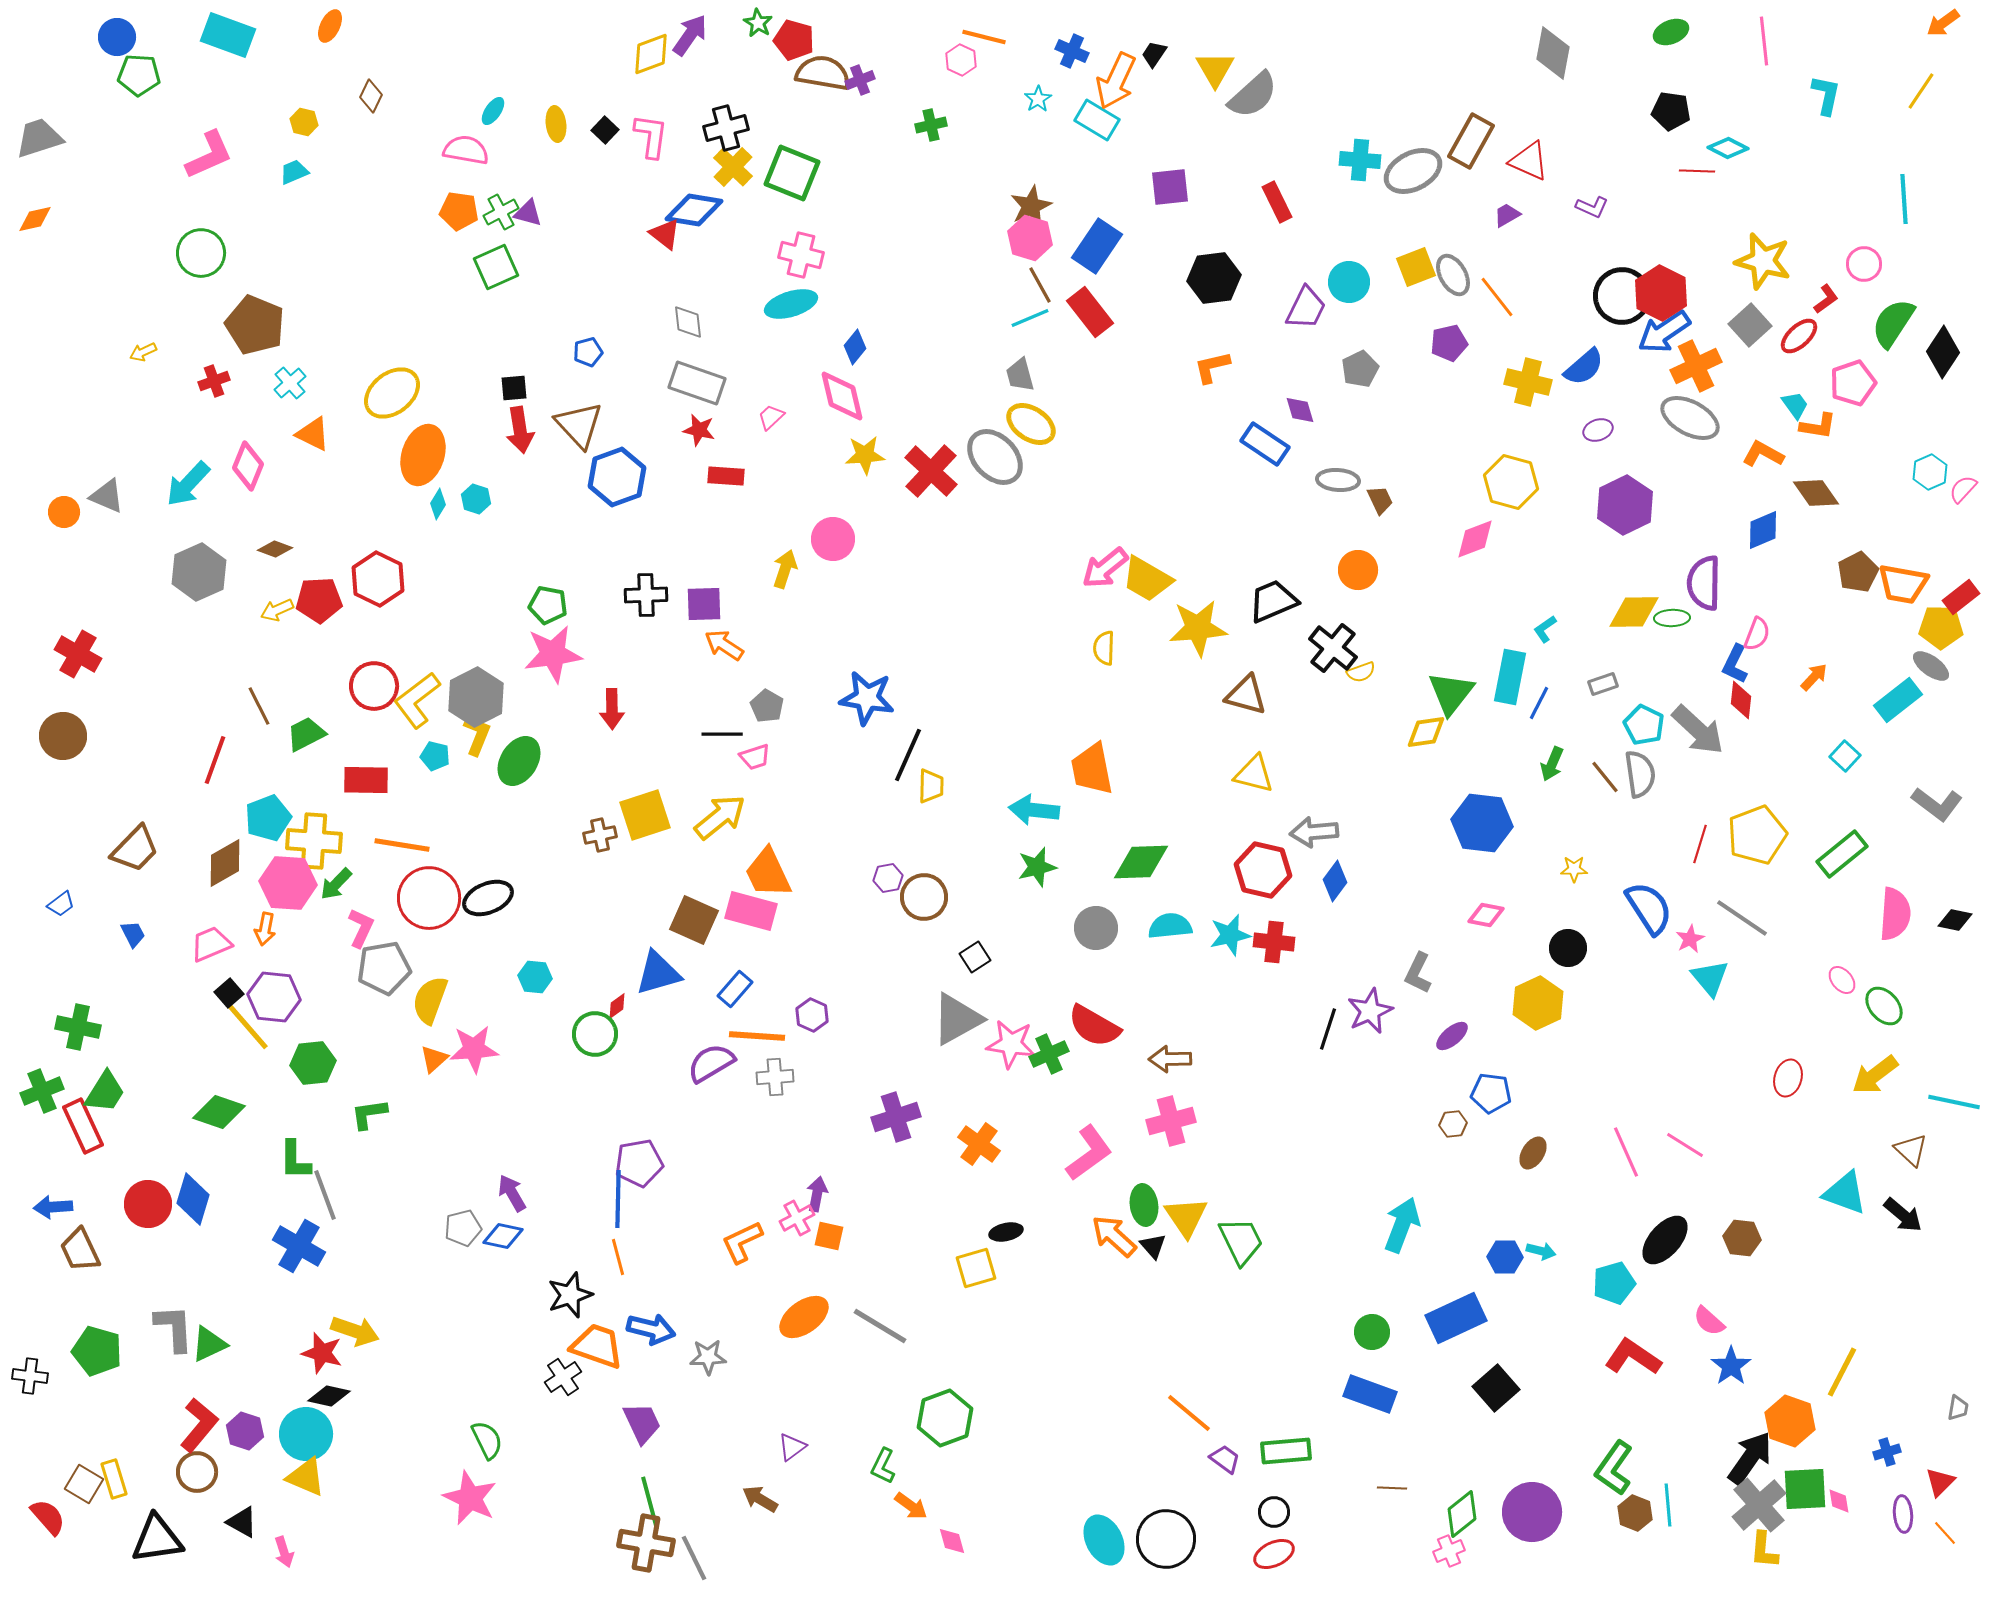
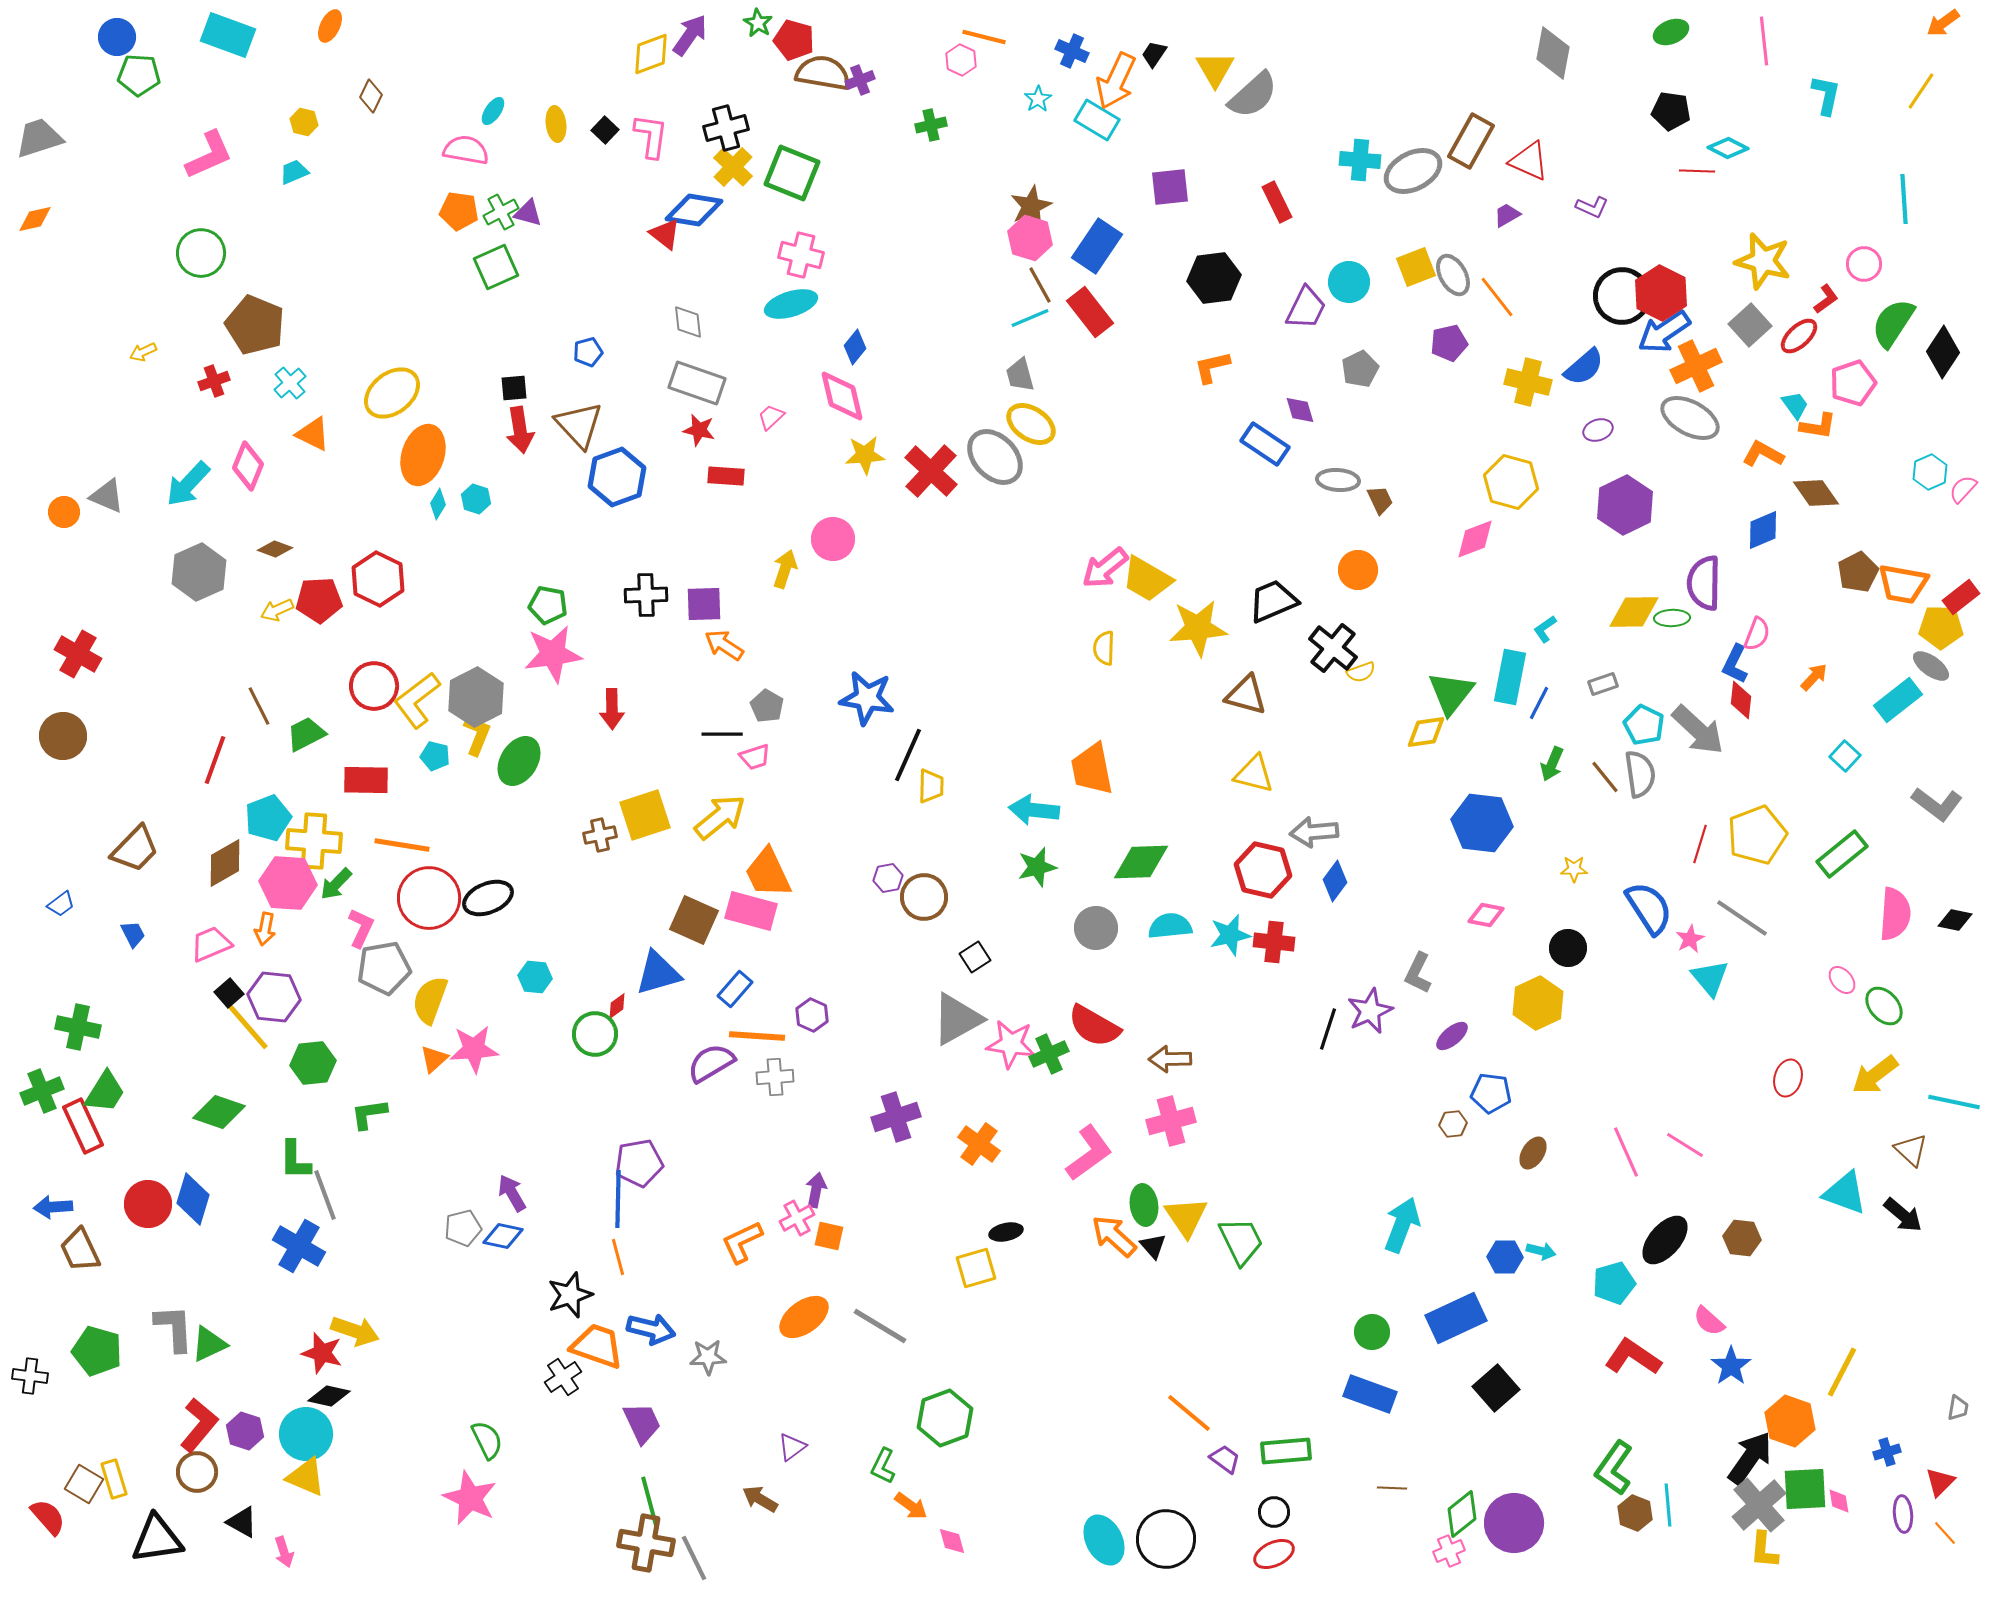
purple arrow at (817, 1194): moved 1 px left, 4 px up
purple circle at (1532, 1512): moved 18 px left, 11 px down
